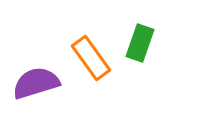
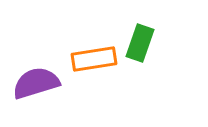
orange rectangle: moved 3 px right, 1 px down; rotated 63 degrees counterclockwise
